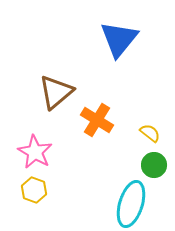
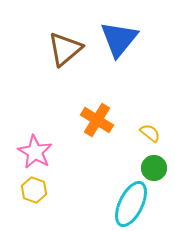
brown triangle: moved 9 px right, 43 px up
green circle: moved 3 px down
cyan ellipse: rotated 9 degrees clockwise
